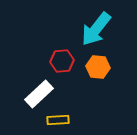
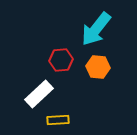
red hexagon: moved 1 px left, 1 px up
